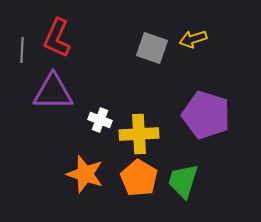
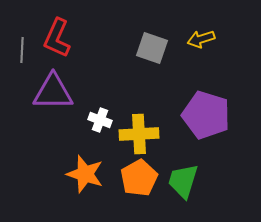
yellow arrow: moved 8 px right
orange pentagon: rotated 12 degrees clockwise
